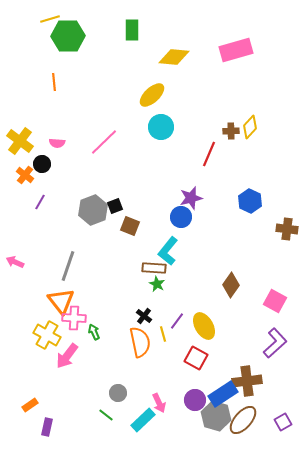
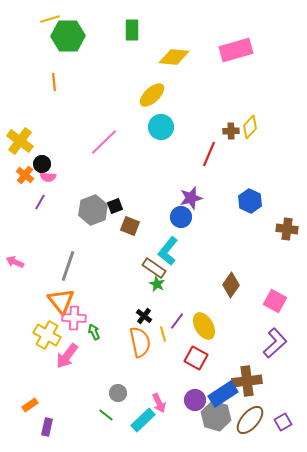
pink semicircle at (57, 143): moved 9 px left, 34 px down
brown rectangle at (154, 268): rotated 30 degrees clockwise
brown ellipse at (243, 420): moved 7 px right
